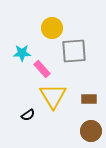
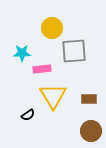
pink rectangle: rotated 54 degrees counterclockwise
